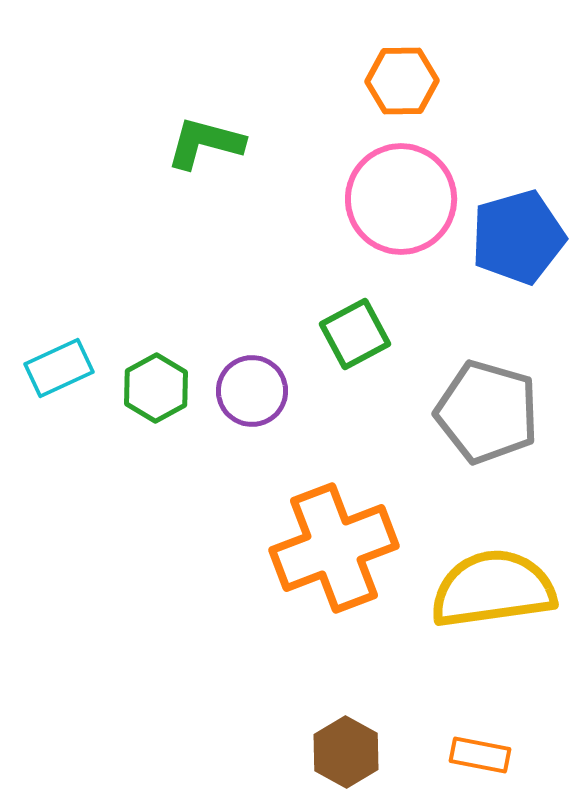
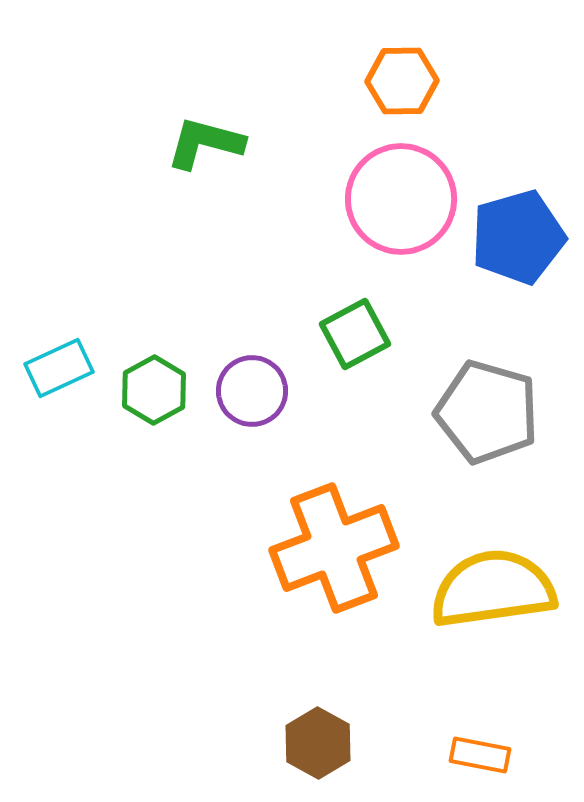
green hexagon: moved 2 px left, 2 px down
brown hexagon: moved 28 px left, 9 px up
